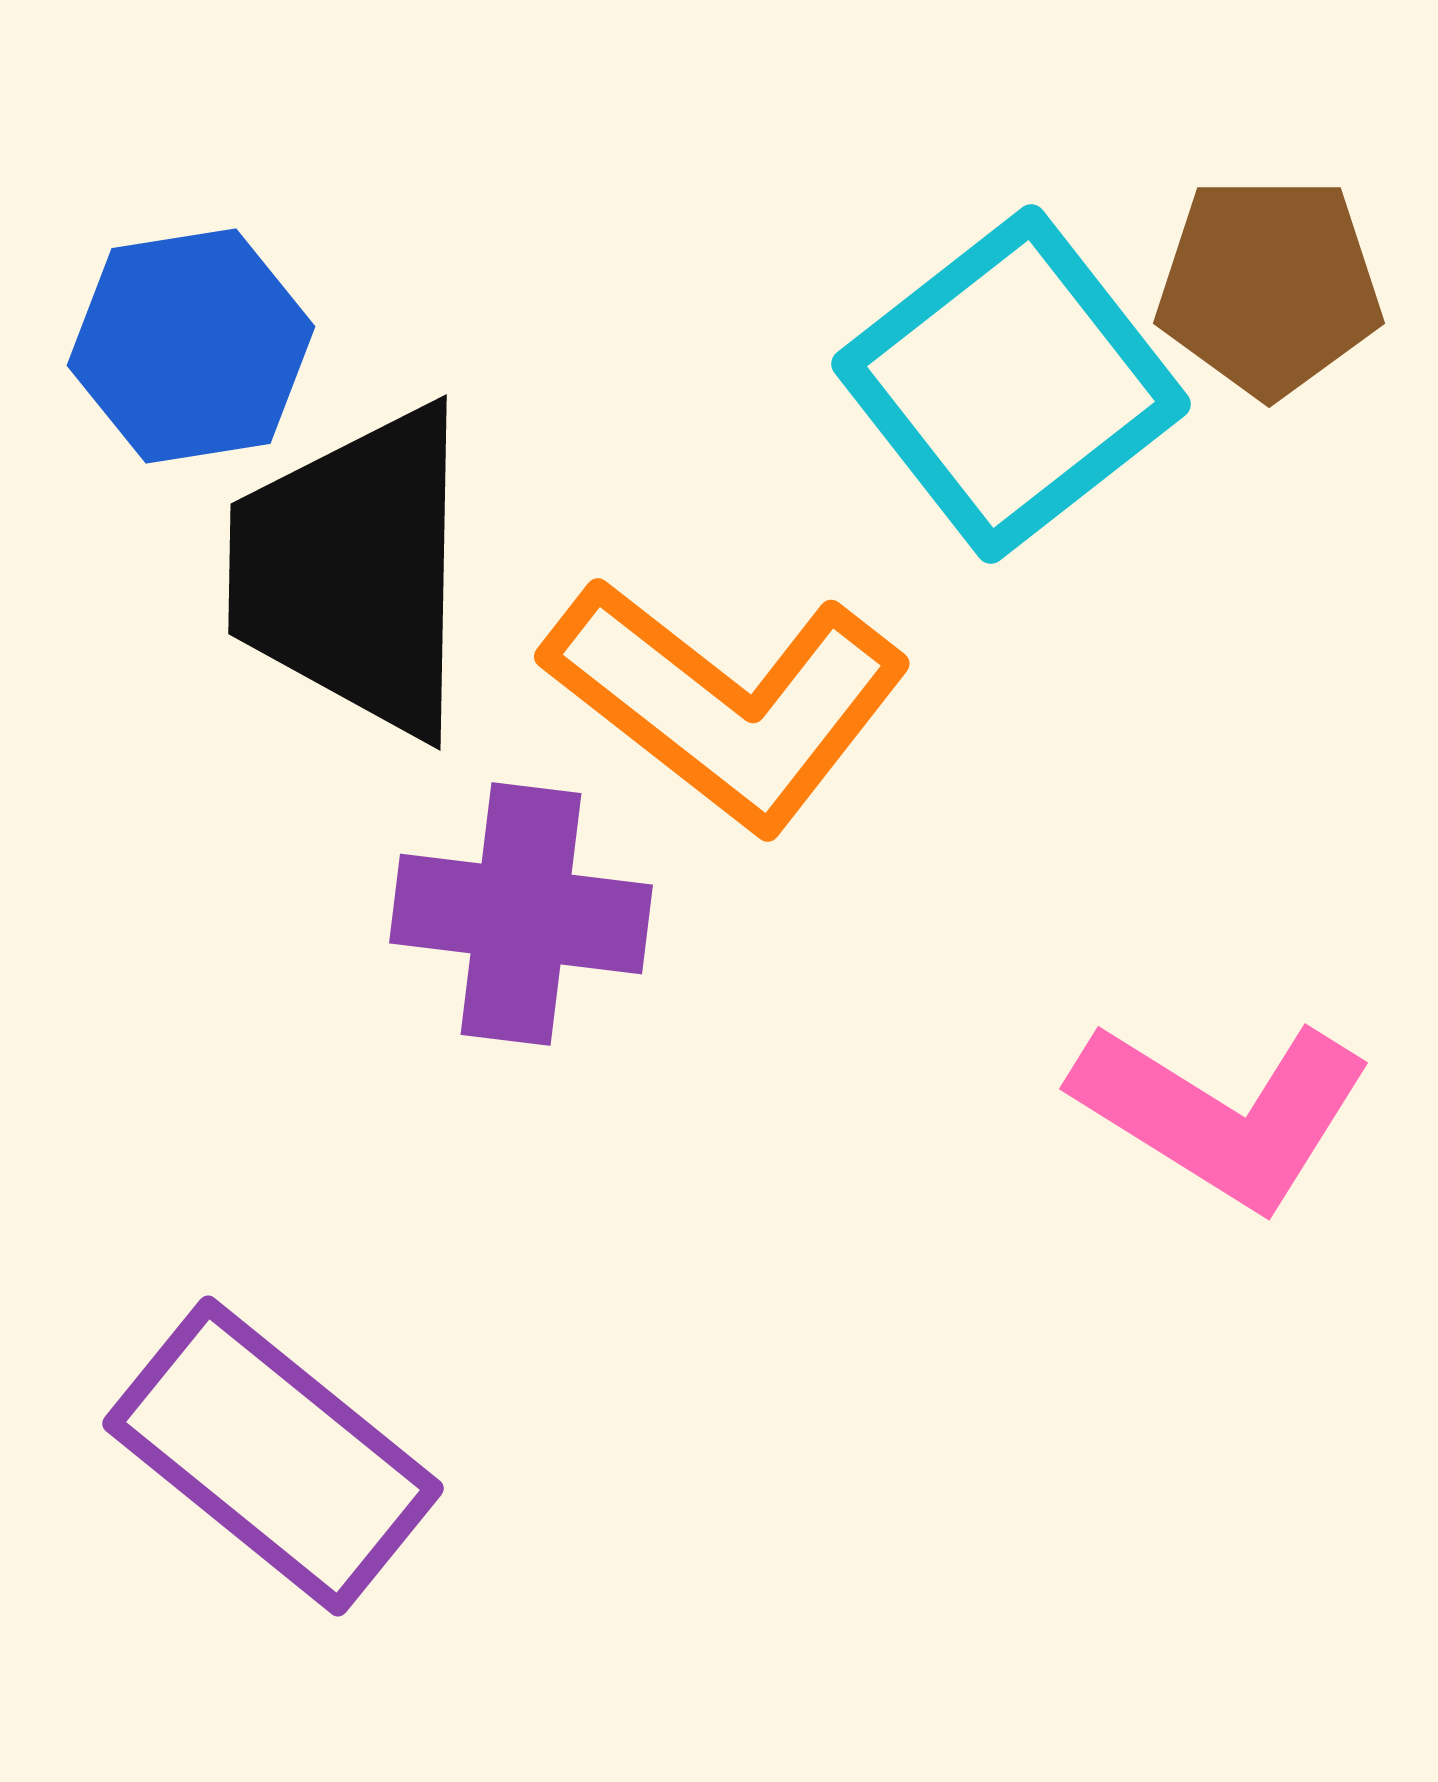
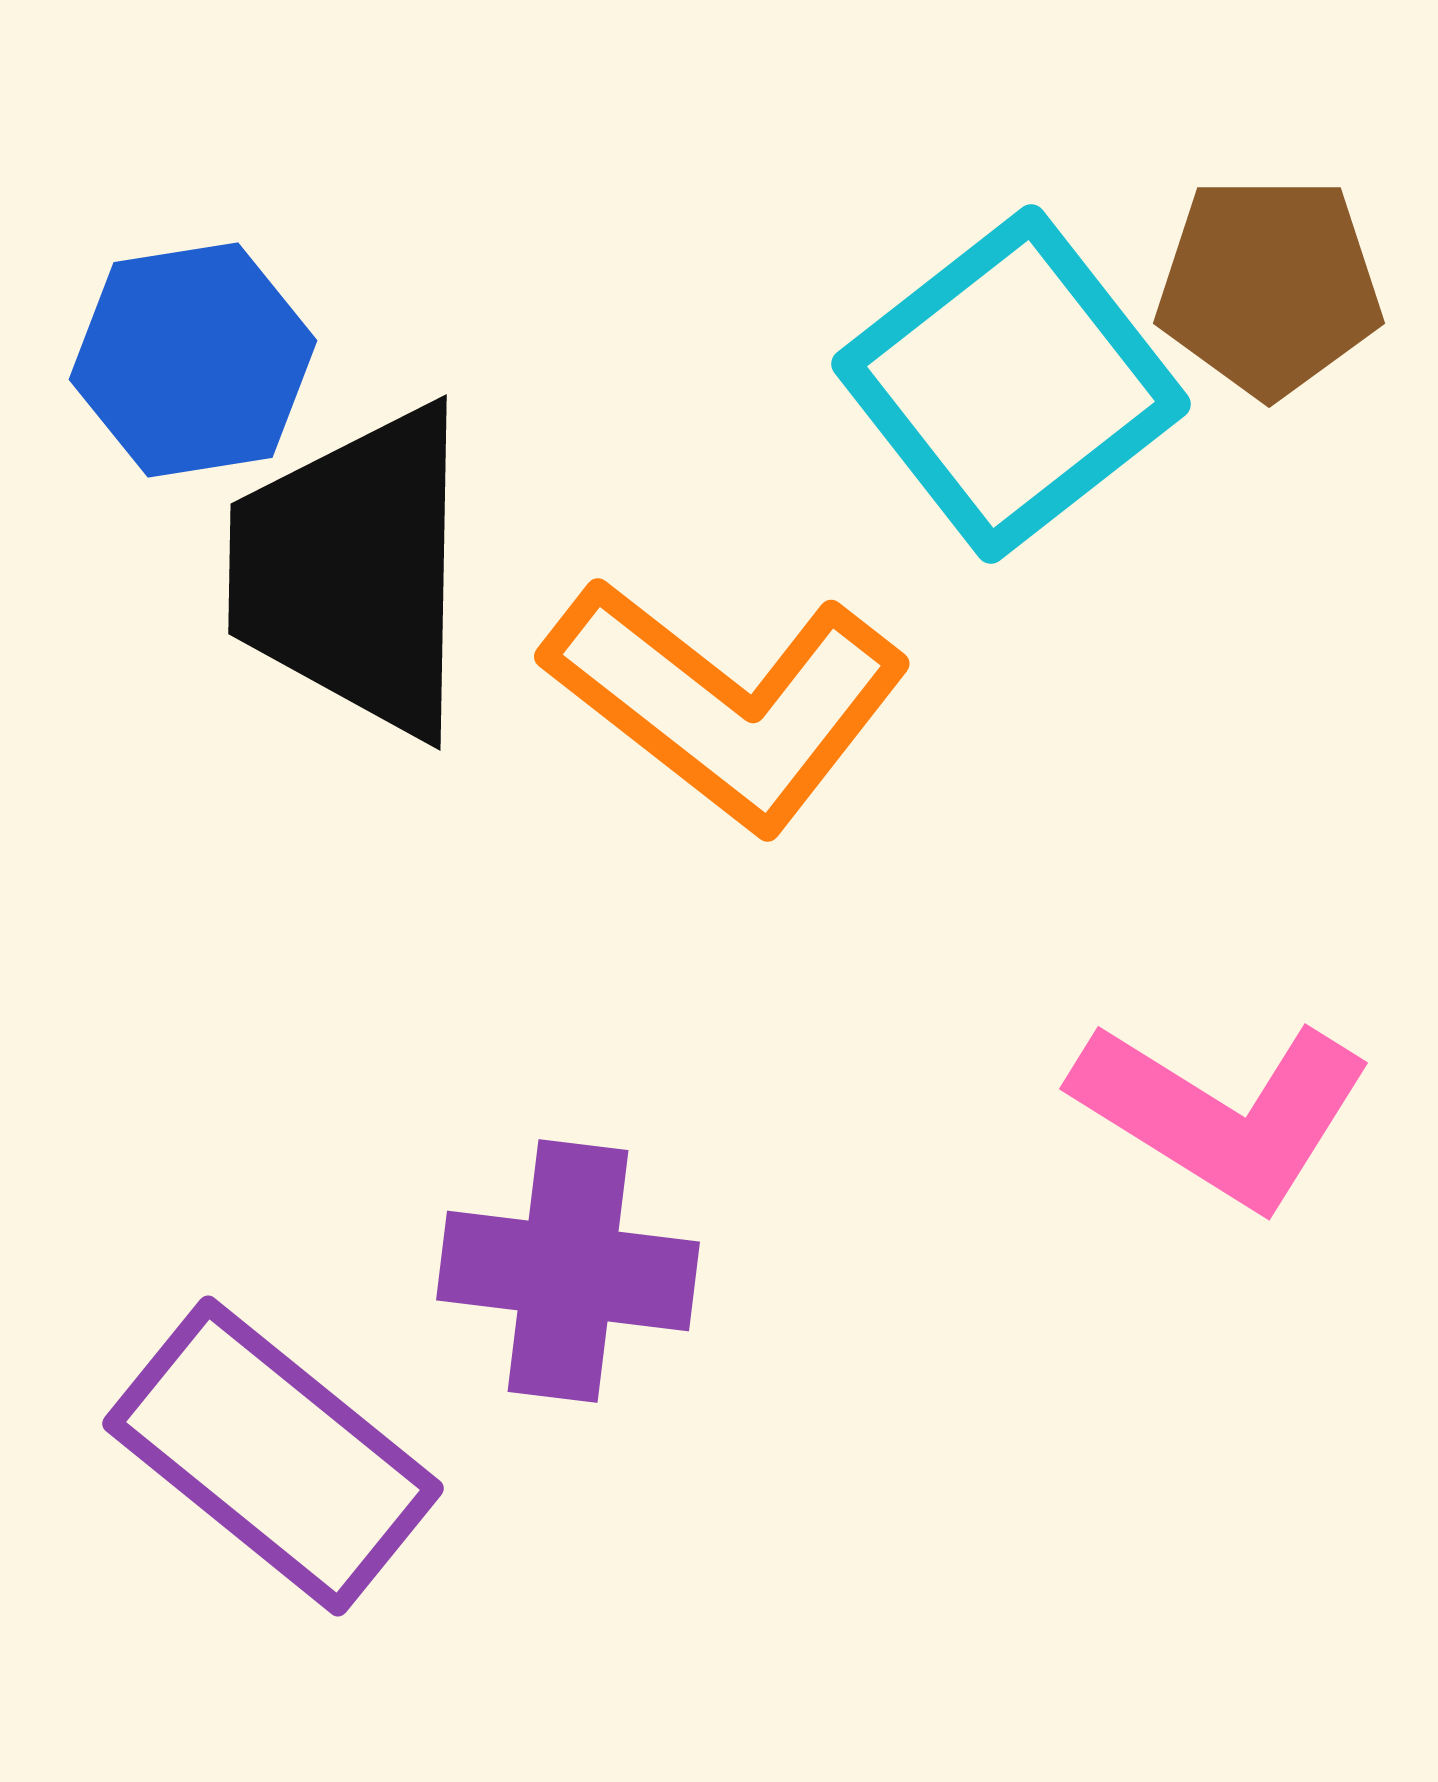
blue hexagon: moved 2 px right, 14 px down
purple cross: moved 47 px right, 357 px down
